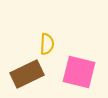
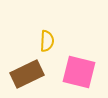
yellow semicircle: moved 3 px up
